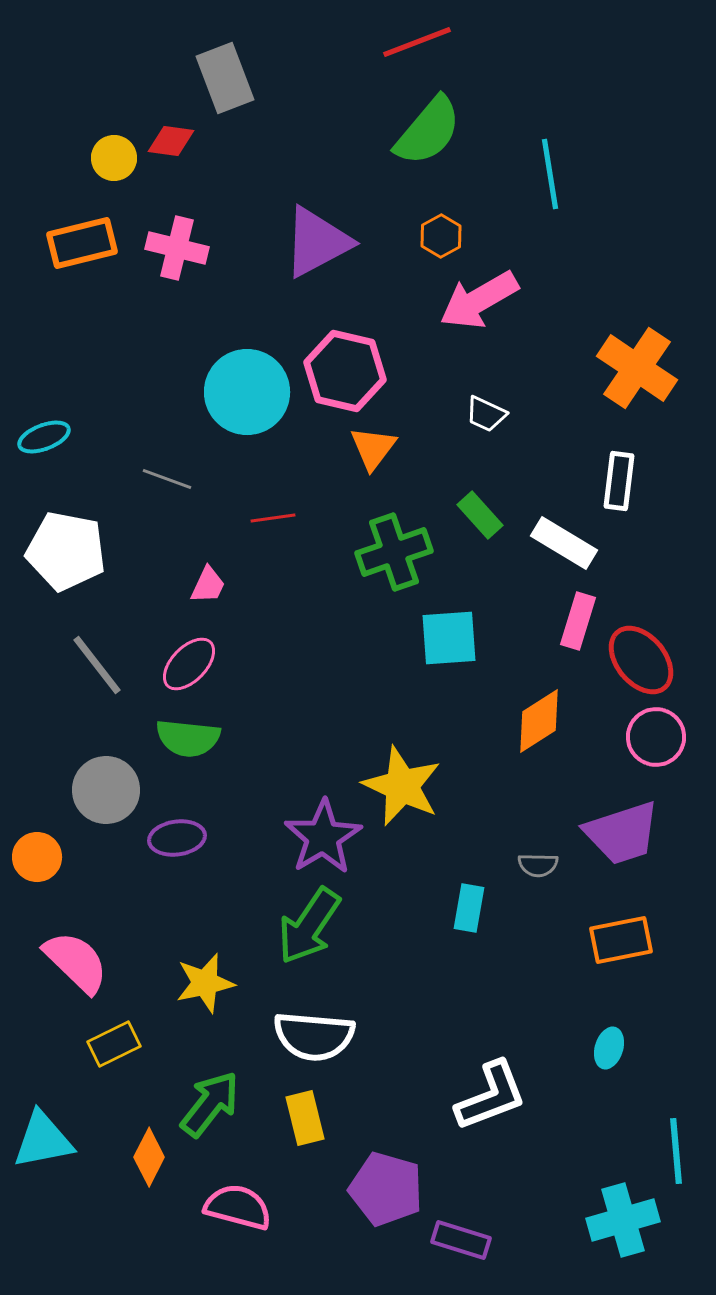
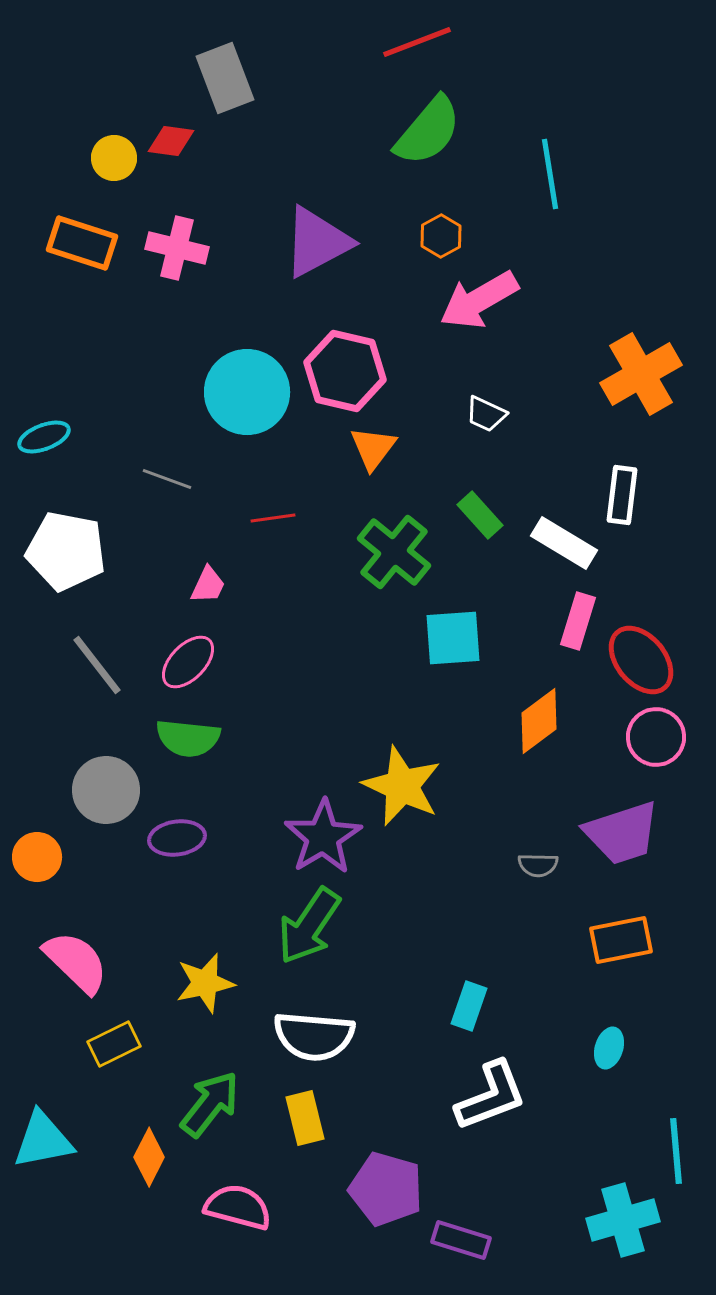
orange rectangle at (82, 243): rotated 32 degrees clockwise
orange cross at (637, 368): moved 4 px right, 6 px down; rotated 26 degrees clockwise
white rectangle at (619, 481): moved 3 px right, 14 px down
green cross at (394, 552): rotated 32 degrees counterclockwise
cyan square at (449, 638): moved 4 px right
pink ellipse at (189, 664): moved 1 px left, 2 px up
orange diamond at (539, 721): rotated 4 degrees counterclockwise
cyan rectangle at (469, 908): moved 98 px down; rotated 9 degrees clockwise
